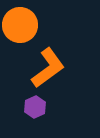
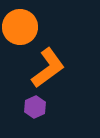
orange circle: moved 2 px down
